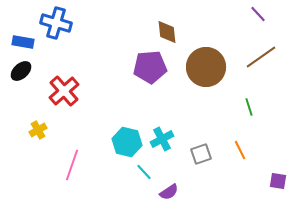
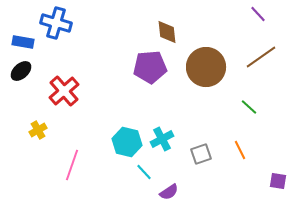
green line: rotated 30 degrees counterclockwise
